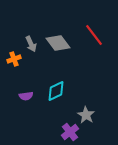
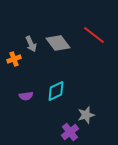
red line: rotated 15 degrees counterclockwise
gray star: rotated 24 degrees clockwise
